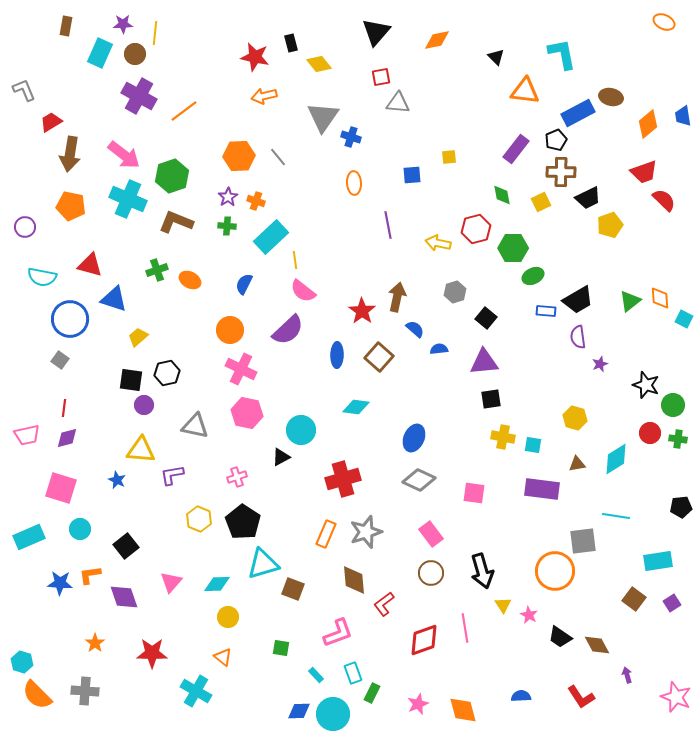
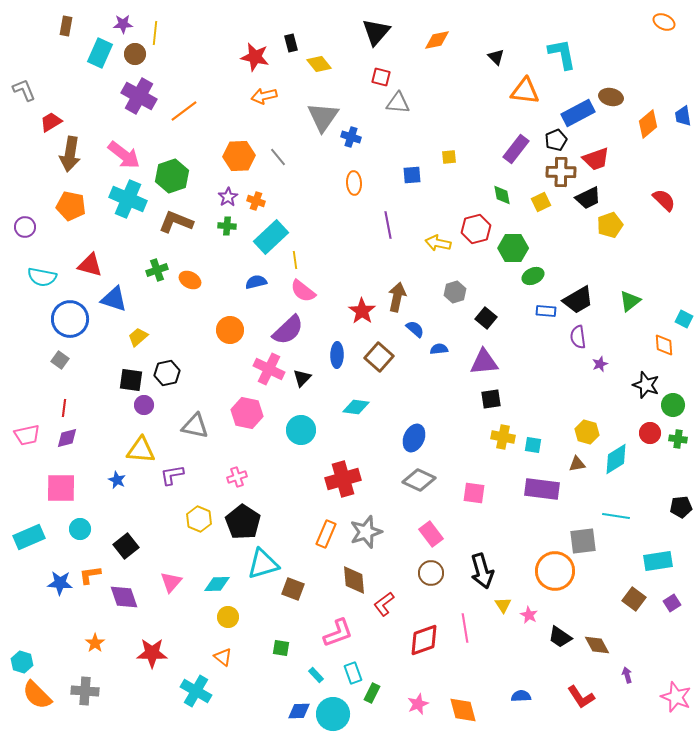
red square at (381, 77): rotated 24 degrees clockwise
red trapezoid at (644, 172): moved 48 px left, 13 px up
blue semicircle at (244, 284): moved 12 px right, 2 px up; rotated 50 degrees clockwise
orange diamond at (660, 298): moved 4 px right, 47 px down
pink cross at (241, 369): moved 28 px right
yellow hexagon at (575, 418): moved 12 px right, 14 px down
black triangle at (281, 457): moved 21 px right, 79 px up; rotated 18 degrees counterclockwise
pink square at (61, 488): rotated 16 degrees counterclockwise
